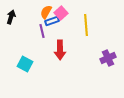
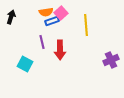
orange semicircle: rotated 128 degrees counterclockwise
purple line: moved 11 px down
purple cross: moved 3 px right, 2 px down
